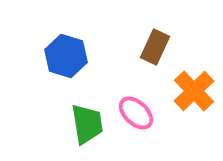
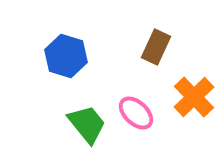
brown rectangle: moved 1 px right
orange cross: moved 6 px down
green trapezoid: rotated 30 degrees counterclockwise
